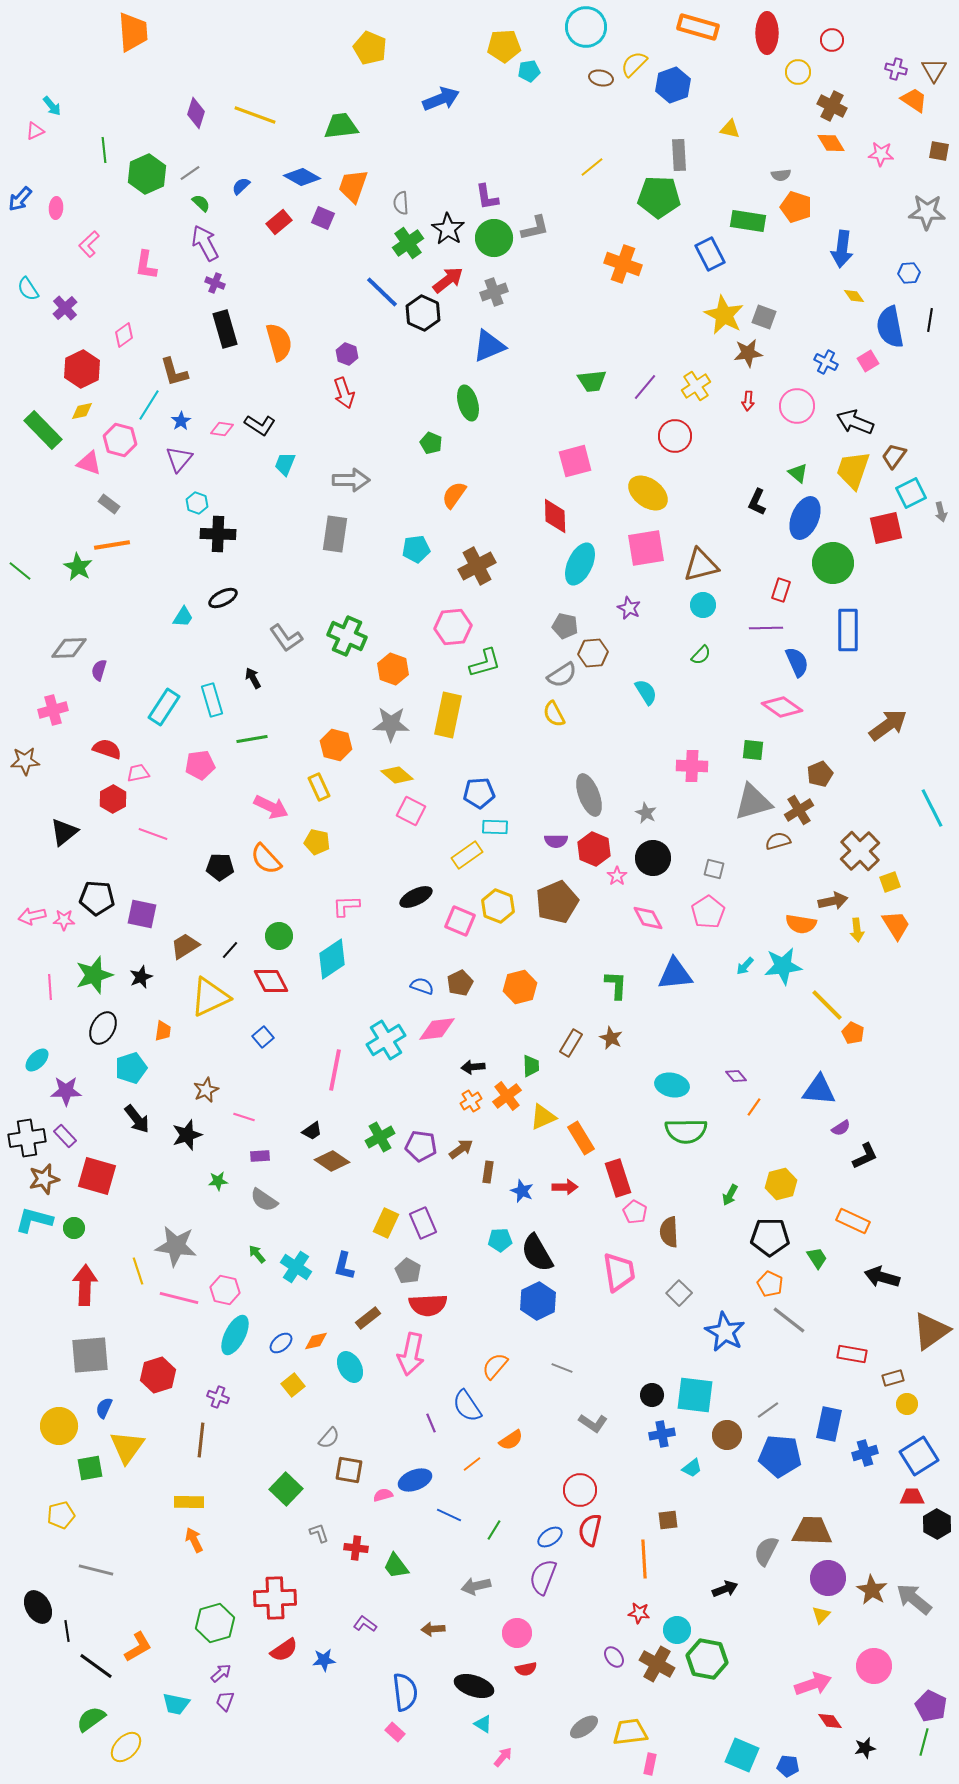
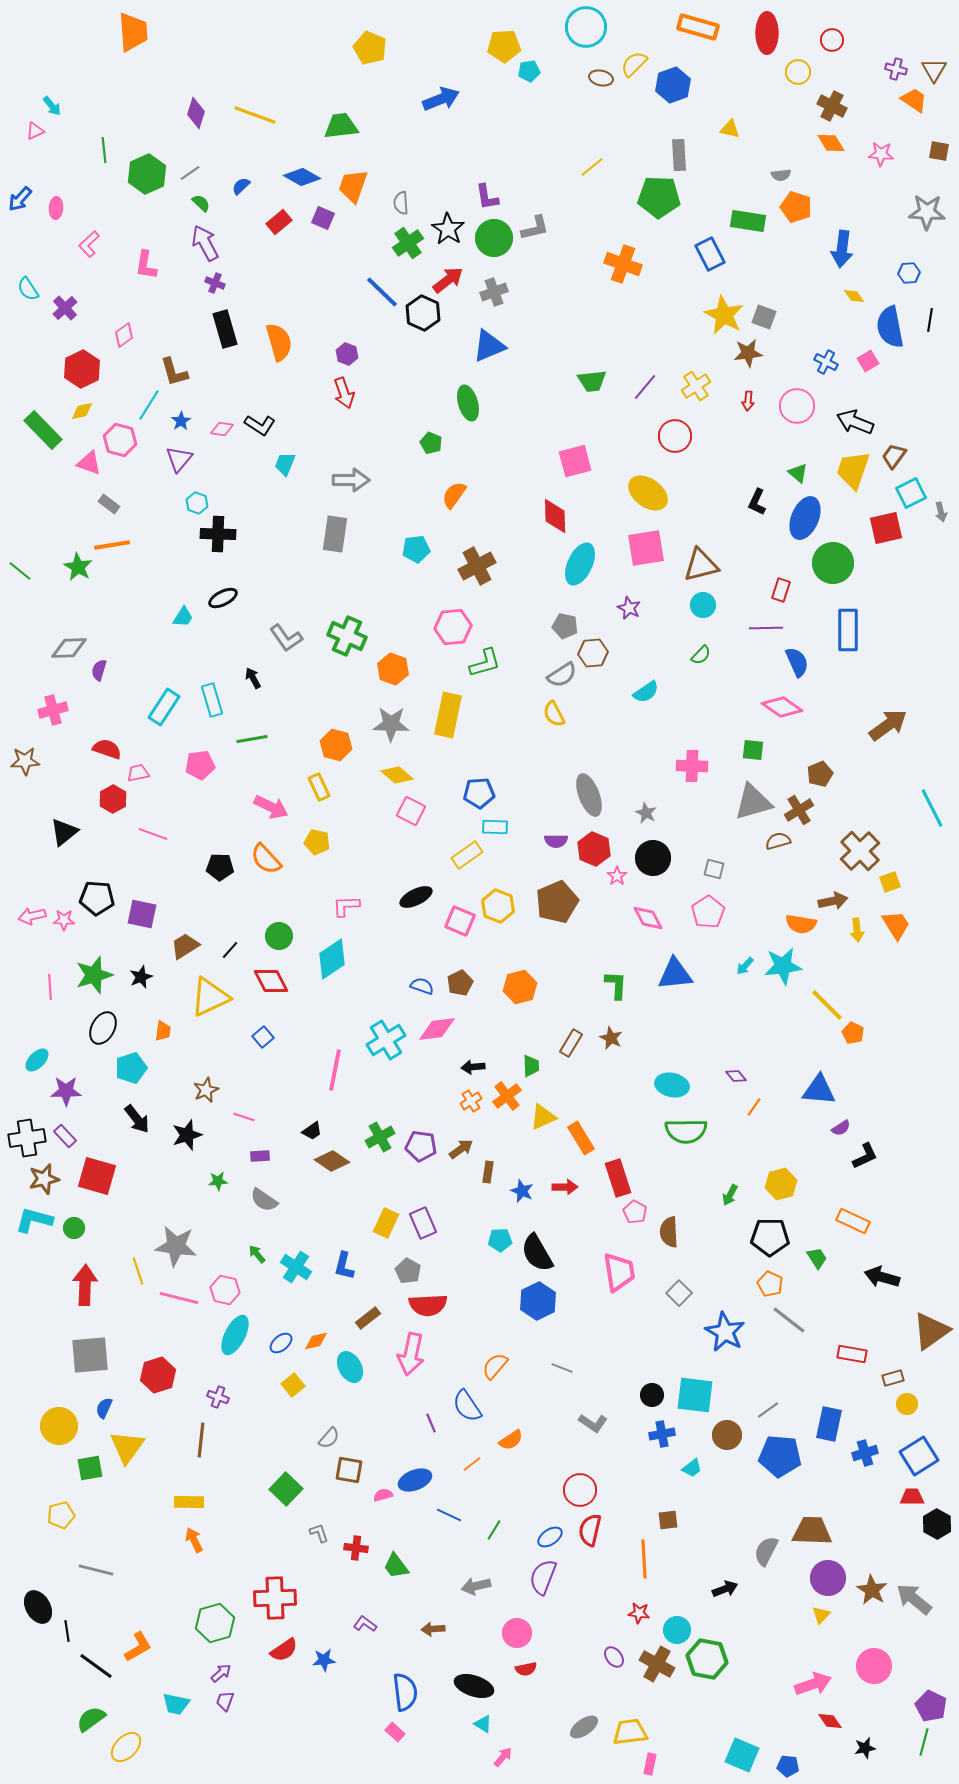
cyan semicircle at (646, 692): rotated 88 degrees clockwise
